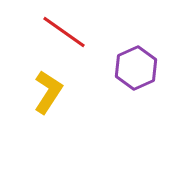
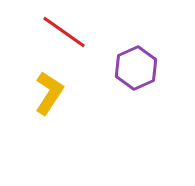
yellow L-shape: moved 1 px right, 1 px down
